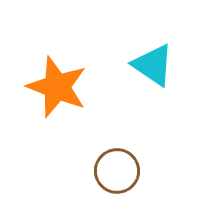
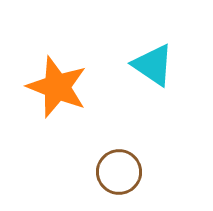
brown circle: moved 2 px right, 1 px down
